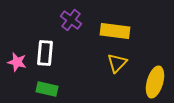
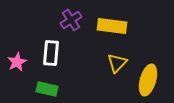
purple cross: rotated 20 degrees clockwise
yellow rectangle: moved 3 px left, 5 px up
white rectangle: moved 6 px right
pink star: rotated 30 degrees clockwise
yellow ellipse: moved 7 px left, 2 px up
